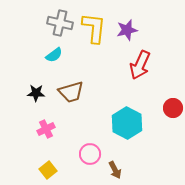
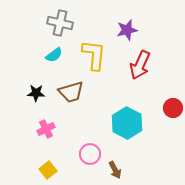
yellow L-shape: moved 27 px down
